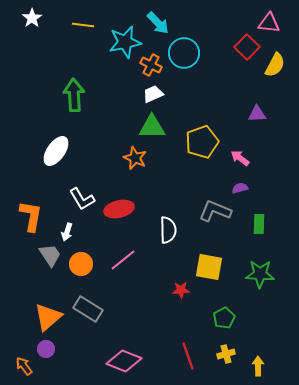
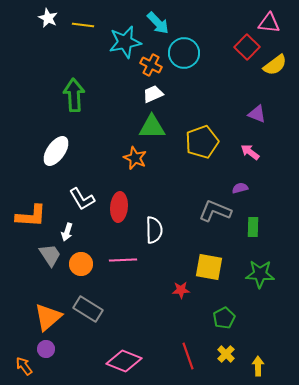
white star: moved 16 px right; rotated 12 degrees counterclockwise
yellow semicircle: rotated 25 degrees clockwise
purple triangle: rotated 24 degrees clockwise
pink arrow: moved 10 px right, 6 px up
red ellipse: moved 2 px up; rotated 72 degrees counterclockwise
orange L-shape: rotated 84 degrees clockwise
green rectangle: moved 6 px left, 3 px down
white semicircle: moved 14 px left
pink line: rotated 36 degrees clockwise
yellow cross: rotated 30 degrees counterclockwise
